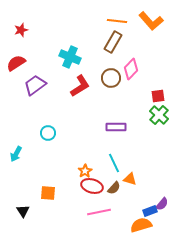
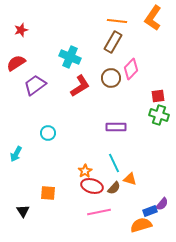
orange L-shape: moved 2 px right, 3 px up; rotated 75 degrees clockwise
green cross: rotated 24 degrees counterclockwise
